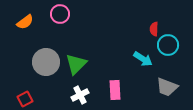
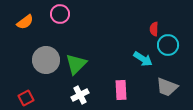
gray circle: moved 2 px up
pink rectangle: moved 6 px right
red square: moved 1 px right, 1 px up
